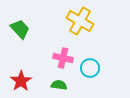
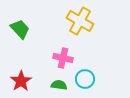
cyan circle: moved 5 px left, 11 px down
